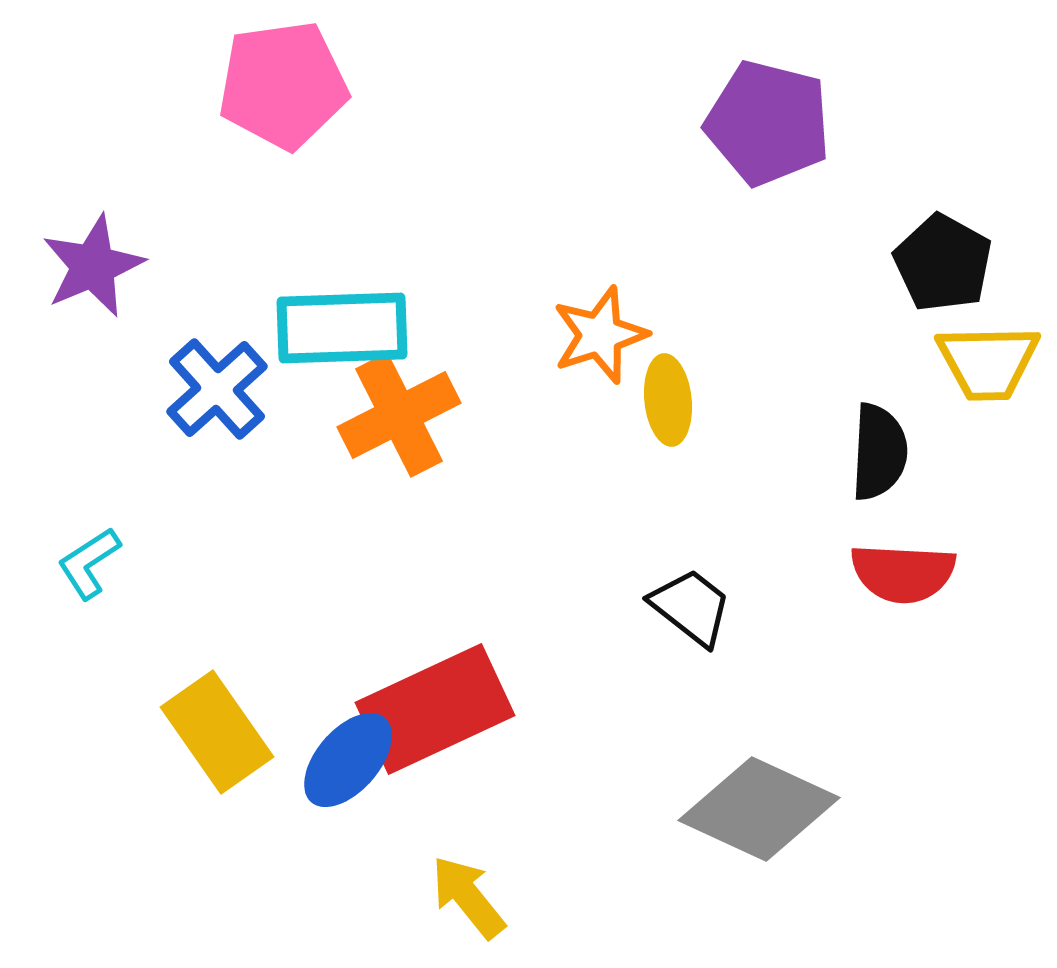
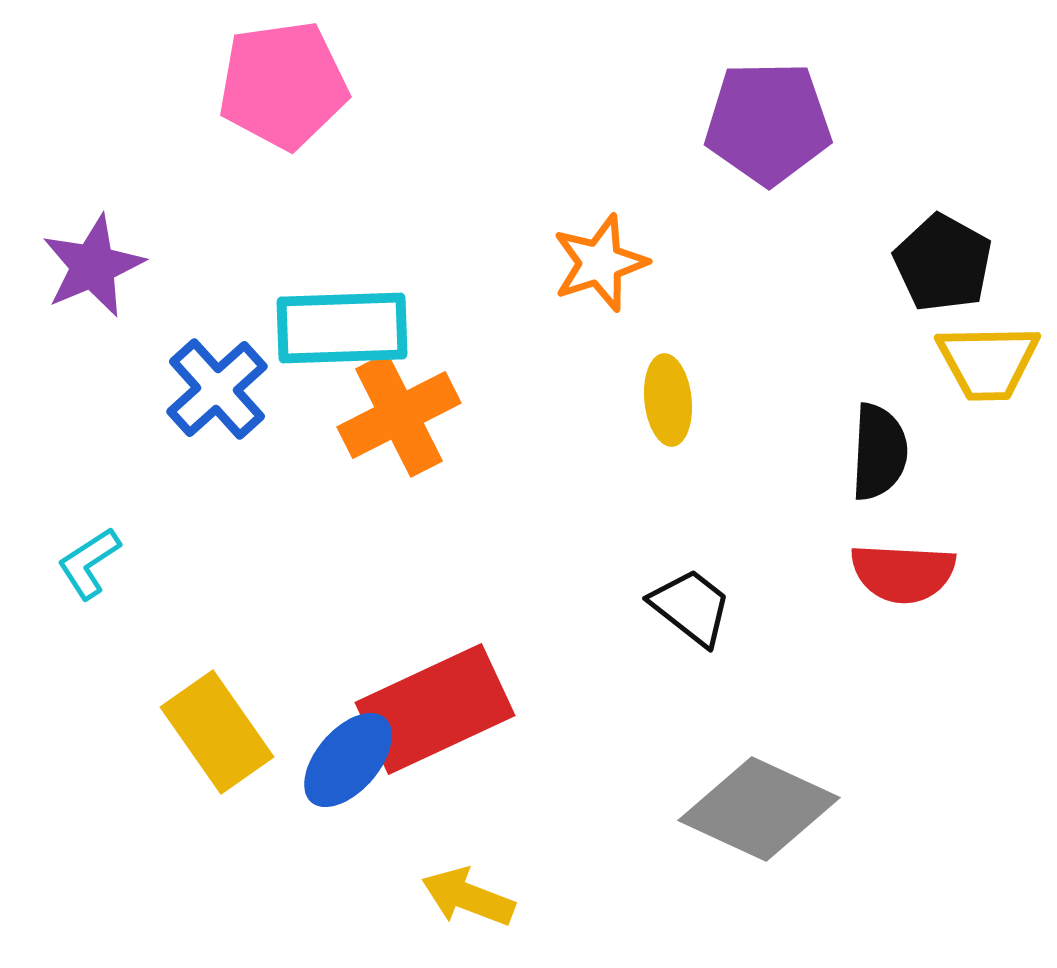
purple pentagon: rotated 15 degrees counterclockwise
orange star: moved 72 px up
yellow arrow: rotated 30 degrees counterclockwise
